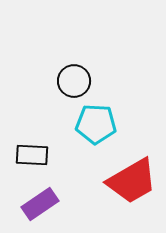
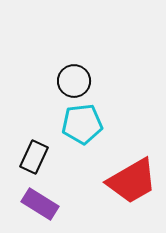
cyan pentagon: moved 14 px left; rotated 9 degrees counterclockwise
black rectangle: moved 2 px right, 2 px down; rotated 68 degrees counterclockwise
purple rectangle: rotated 66 degrees clockwise
